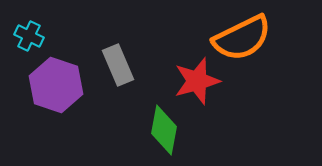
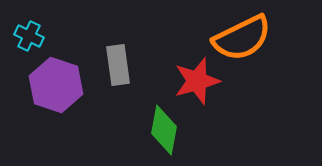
gray rectangle: rotated 15 degrees clockwise
